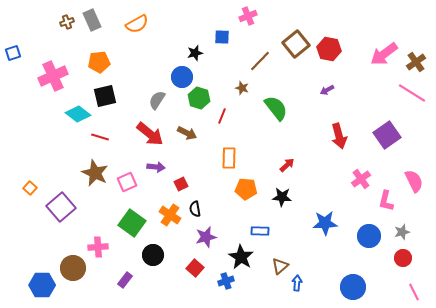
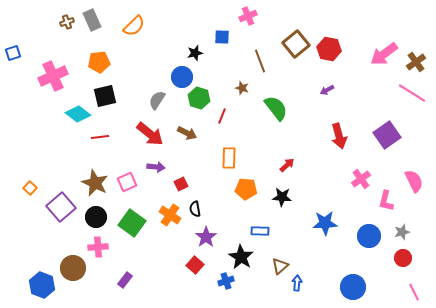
orange semicircle at (137, 24): moved 3 px left, 2 px down; rotated 15 degrees counterclockwise
brown line at (260, 61): rotated 65 degrees counterclockwise
red line at (100, 137): rotated 24 degrees counterclockwise
brown star at (95, 173): moved 10 px down
purple star at (206, 237): rotated 20 degrees counterclockwise
black circle at (153, 255): moved 57 px left, 38 px up
red square at (195, 268): moved 3 px up
blue hexagon at (42, 285): rotated 20 degrees clockwise
